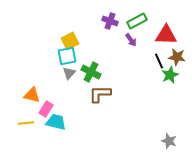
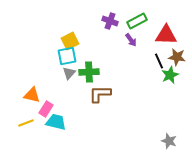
green cross: moved 2 px left; rotated 30 degrees counterclockwise
yellow line: rotated 14 degrees counterclockwise
